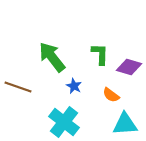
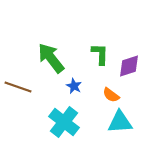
green arrow: moved 1 px left, 1 px down
purple diamond: moved 1 px up; rotated 35 degrees counterclockwise
cyan triangle: moved 5 px left, 2 px up
